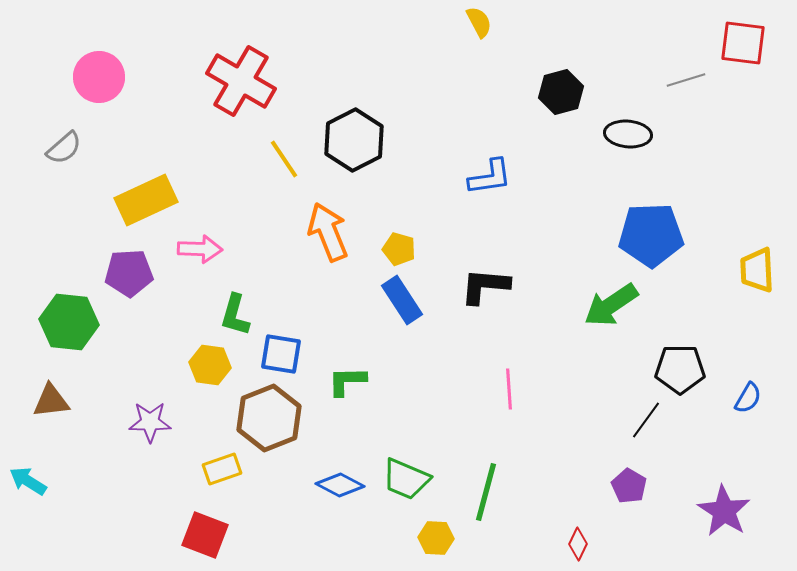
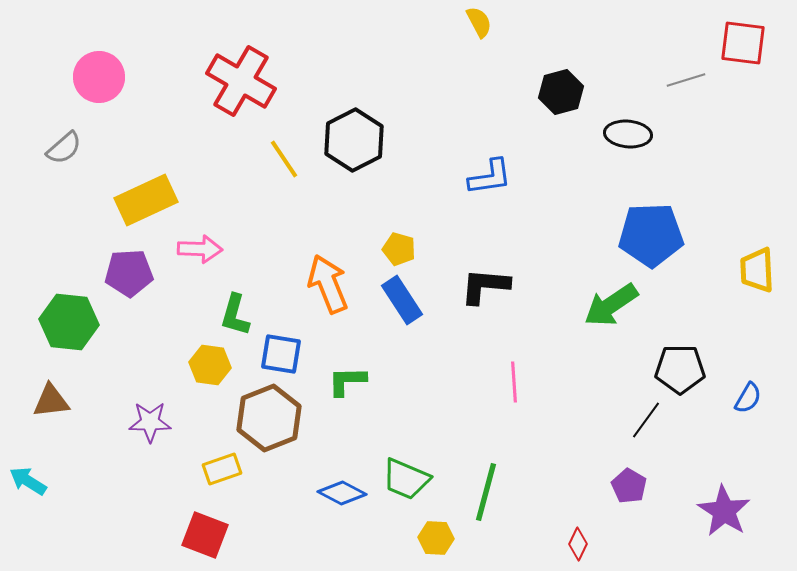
orange arrow at (328, 232): moved 52 px down
pink line at (509, 389): moved 5 px right, 7 px up
blue diamond at (340, 485): moved 2 px right, 8 px down
